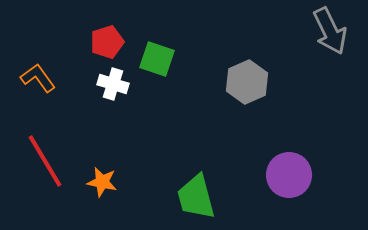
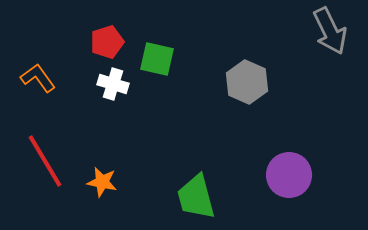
green square: rotated 6 degrees counterclockwise
gray hexagon: rotated 12 degrees counterclockwise
